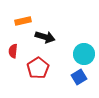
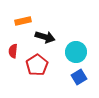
cyan circle: moved 8 px left, 2 px up
red pentagon: moved 1 px left, 3 px up
